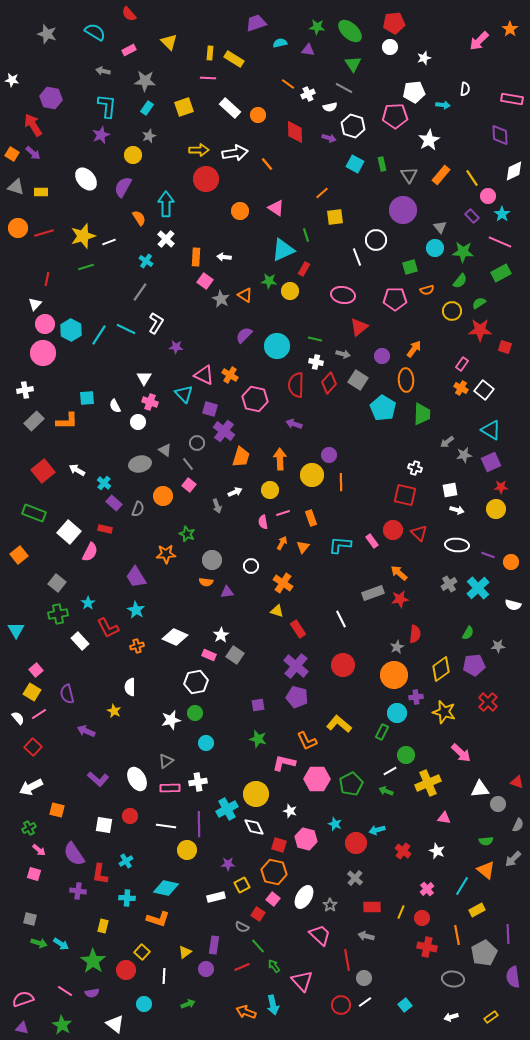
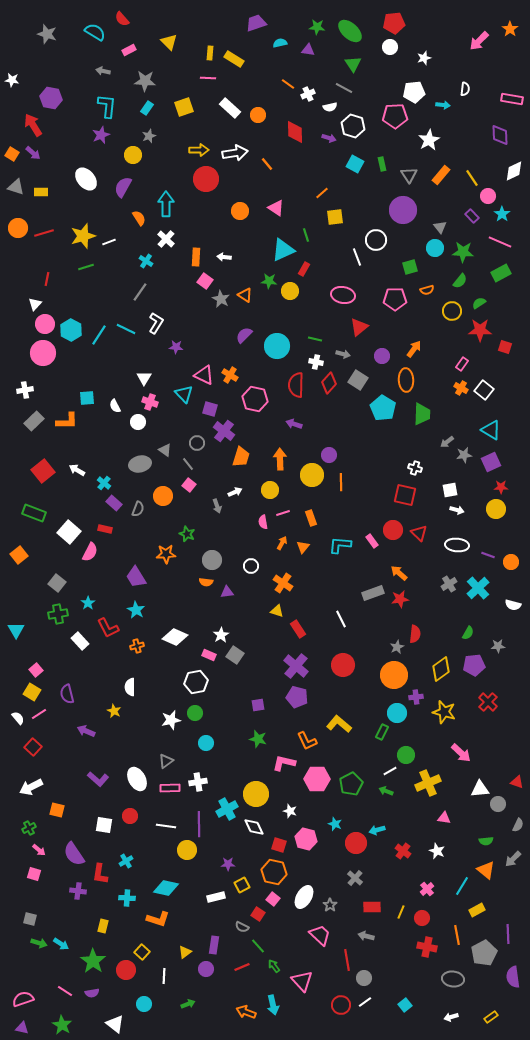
red semicircle at (129, 14): moved 7 px left, 5 px down
